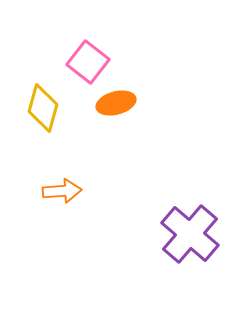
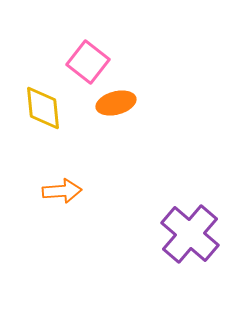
yellow diamond: rotated 21 degrees counterclockwise
